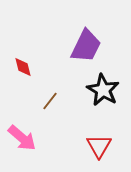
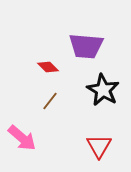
purple trapezoid: rotated 69 degrees clockwise
red diamond: moved 25 px right; rotated 30 degrees counterclockwise
